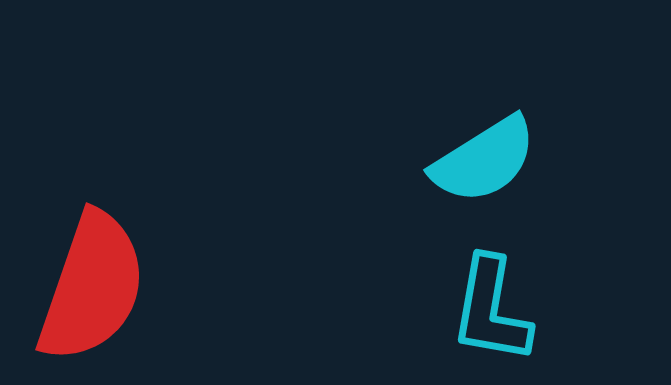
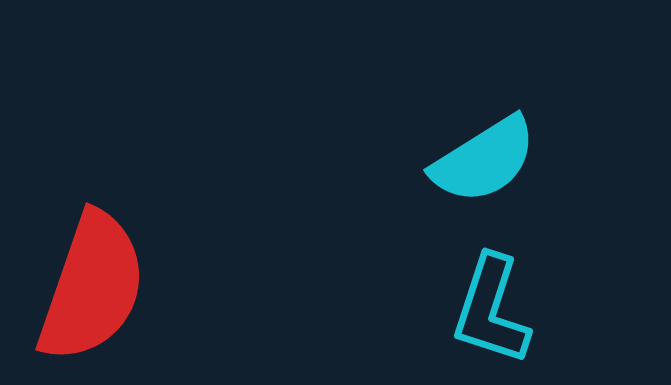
cyan L-shape: rotated 8 degrees clockwise
